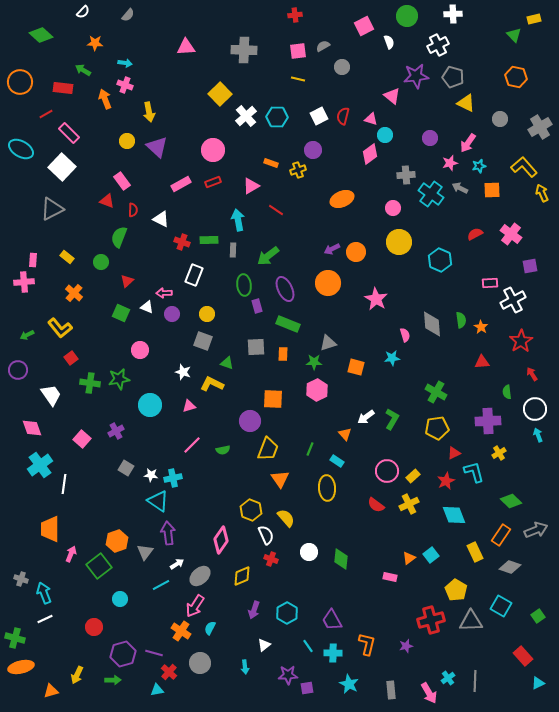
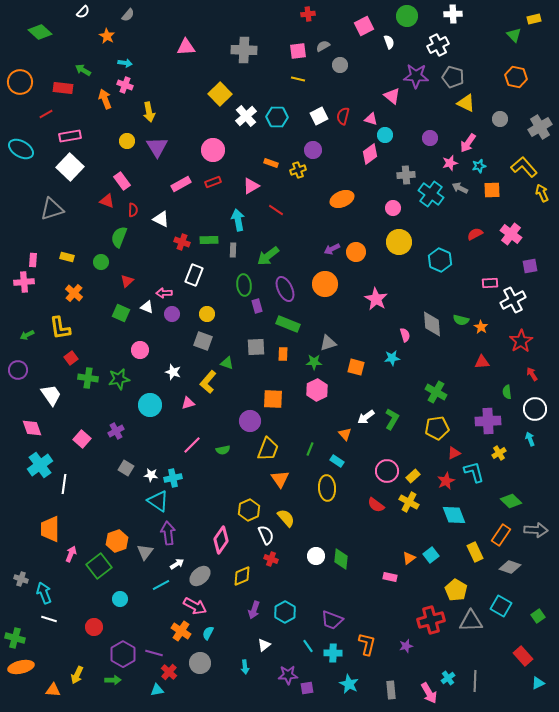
red cross at (295, 15): moved 13 px right, 1 px up
green diamond at (41, 35): moved 1 px left, 3 px up
orange star at (95, 43): moved 12 px right, 7 px up; rotated 28 degrees clockwise
gray circle at (342, 67): moved 2 px left, 2 px up
purple star at (416, 76): rotated 10 degrees clockwise
pink rectangle at (69, 133): moved 1 px right, 3 px down; rotated 55 degrees counterclockwise
purple triangle at (157, 147): rotated 15 degrees clockwise
white square at (62, 167): moved 8 px right
gray triangle at (52, 209): rotated 10 degrees clockwise
yellow rectangle at (67, 257): rotated 24 degrees counterclockwise
orange circle at (328, 283): moved 3 px left, 1 px down
green semicircle at (461, 320): rotated 112 degrees clockwise
yellow L-shape at (60, 328): rotated 30 degrees clockwise
white star at (183, 372): moved 10 px left
green cross at (90, 383): moved 2 px left, 5 px up
yellow L-shape at (212, 384): moved 4 px left, 2 px up; rotated 75 degrees counterclockwise
pink triangle at (189, 406): moved 1 px left, 3 px up
cyan arrow at (538, 435): moved 8 px left, 4 px down
yellow cross at (409, 504): moved 2 px up; rotated 36 degrees counterclockwise
yellow hexagon at (251, 510): moved 2 px left; rotated 15 degrees clockwise
gray arrow at (536, 530): rotated 25 degrees clockwise
white circle at (309, 552): moved 7 px right, 4 px down
pink arrow at (195, 606): rotated 95 degrees counterclockwise
cyan hexagon at (287, 613): moved 2 px left, 1 px up
white line at (45, 619): moved 4 px right; rotated 42 degrees clockwise
purple trapezoid at (332, 620): rotated 40 degrees counterclockwise
cyan semicircle at (210, 628): moved 2 px left, 5 px down
purple hexagon at (123, 654): rotated 15 degrees counterclockwise
orange triangle at (51, 691): moved 2 px right, 1 px up; rotated 21 degrees clockwise
